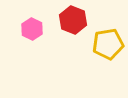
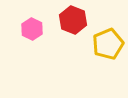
yellow pentagon: rotated 12 degrees counterclockwise
